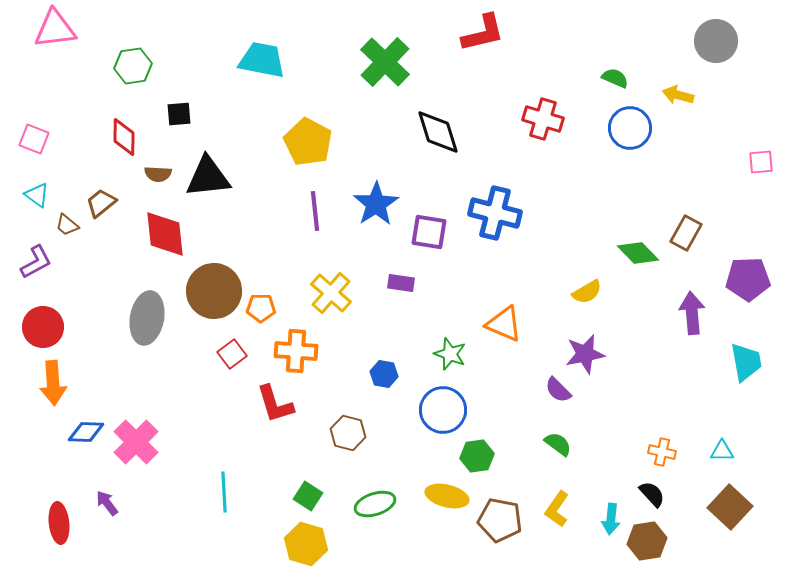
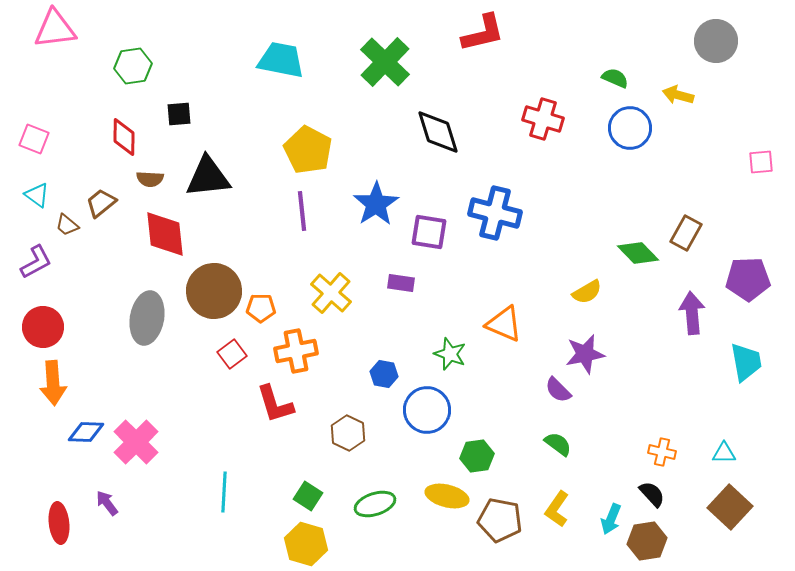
cyan trapezoid at (262, 60): moved 19 px right
yellow pentagon at (308, 142): moved 8 px down
brown semicircle at (158, 174): moved 8 px left, 5 px down
purple line at (315, 211): moved 13 px left
orange cross at (296, 351): rotated 15 degrees counterclockwise
blue circle at (443, 410): moved 16 px left
brown hexagon at (348, 433): rotated 12 degrees clockwise
cyan triangle at (722, 451): moved 2 px right, 2 px down
cyan line at (224, 492): rotated 6 degrees clockwise
cyan arrow at (611, 519): rotated 16 degrees clockwise
